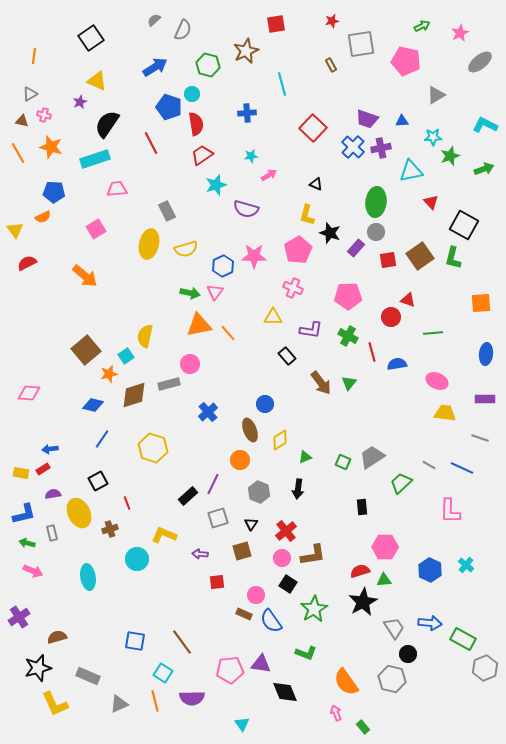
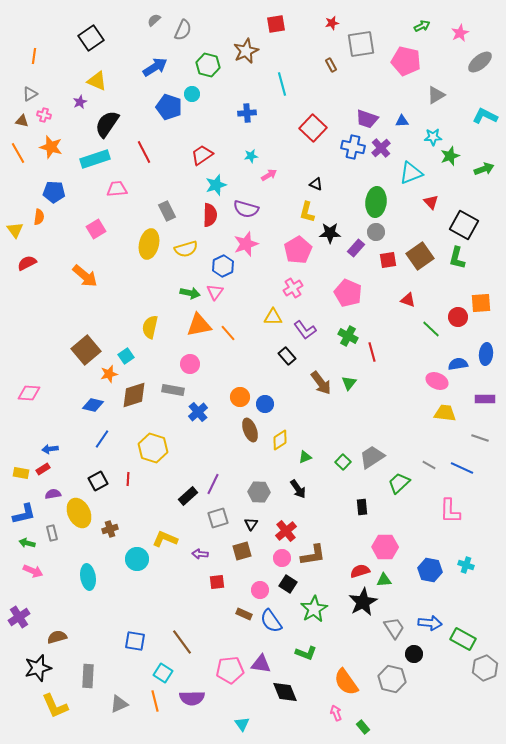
red star at (332, 21): moved 2 px down
red semicircle at (196, 124): moved 14 px right, 91 px down; rotated 10 degrees clockwise
cyan L-shape at (485, 125): moved 9 px up
red line at (151, 143): moved 7 px left, 9 px down
blue cross at (353, 147): rotated 30 degrees counterclockwise
purple cross at (381, 148): rotated 30 degrees counterclockwise
cyan triangle at (411, 171): moved 2 px down; rotated 10 degrees counterclockwise
yellow L-shape at (307, 215): moved 3 px up
orange semicircle at (43, 217): moved 4 px left; rotated 56 degrees counterclockwise
black star at (330, 233): rotated 20 degrees counterclockwise
pink star at (254, 256): moved 8 px left, 12 px up; rotated 20 degrees counterclockwise
green L-shape at (453, 258): moved 4 px right
pink cross at (293, 288): rotated 36 degrees clockwise
pink pentagon at (348, 296): moved 3 px up; rotated 24 degrees clockwise
red circle at (391, 317): moved 67 px right
purple L-shape at (311, 330): moved 6 px left; rotated 45 degrees clockwise
green line at (433, 333): moved 2 px left, 4 px up; rotated 48 degrees clockwise
yellow semicircle at (145, 336): moved 5 px right, 9 px up
blue semicircle at (397, 364): moved 61 px right
gray rectangle at (169, 384): moved 4 px right, 6 px down; rotated 25 degrees clockwise
blue cross at (208, 412): moved 10 px left
orange circle at (240, 460): moved 63 px up
green square at (343, 462): rotated 21 degrees clockwise
green trapezoid at (401, 483): moved 2 px left
black arrow at (298, 489): rotated 42 degrees counterclockwise
gray hexagon at (259, 492): rotated 20 degrees counterclockwise
red line at (127, 503): moved 1 px right, 24 px up; rotated 24 degrees clockwise
yellow L-shape at (164, 535): moved 1 px right, 4 px down
cyan cross at (466, 565): rotated 21 degrees counterclockwise
blue hexagon at (430, 570): rotated 15 degrees counterclockwise
pink circle at (256, 595): moved 4 px right, 5 px up
black circle at (408, 654): moved 6 px right
gray rectangle at (88, 676): rotated 70 degrees clockwise
yellow L-shape at (55, 704): moved 2 px down
